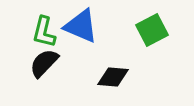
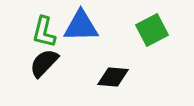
blue triangle: rotated 24 degrees counterclockwise
